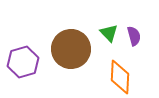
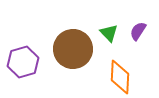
purple semicircle: moved 4 px right, 5 px up; rotated 132 degrees counterclockwise
brown circle: moved 2 px right
